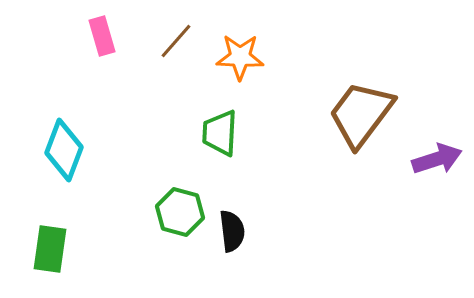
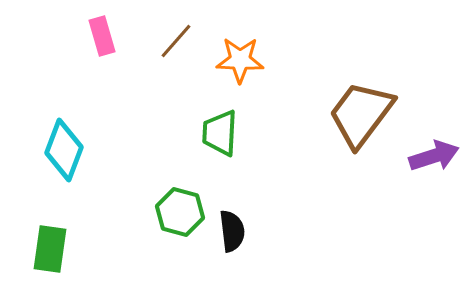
orange star: moved 3 px down
purple arrow: moved 3 px left, 3 px up
